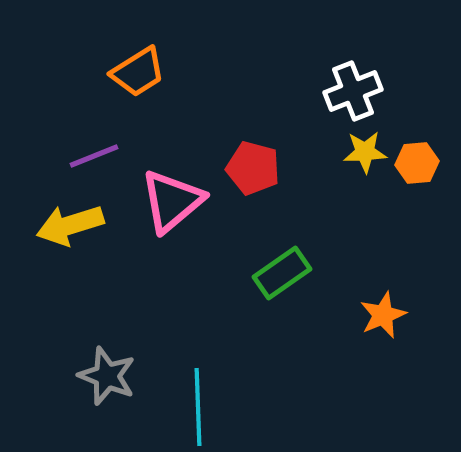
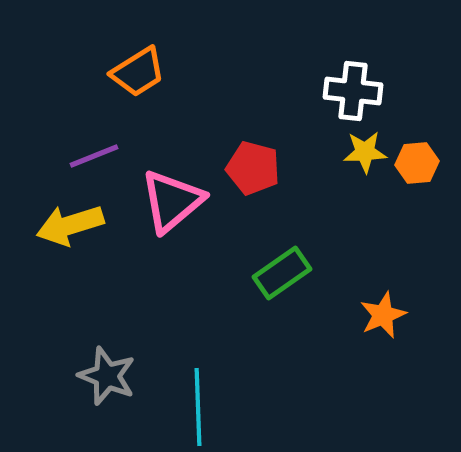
white cross: rotated 28 degrees clockwise
